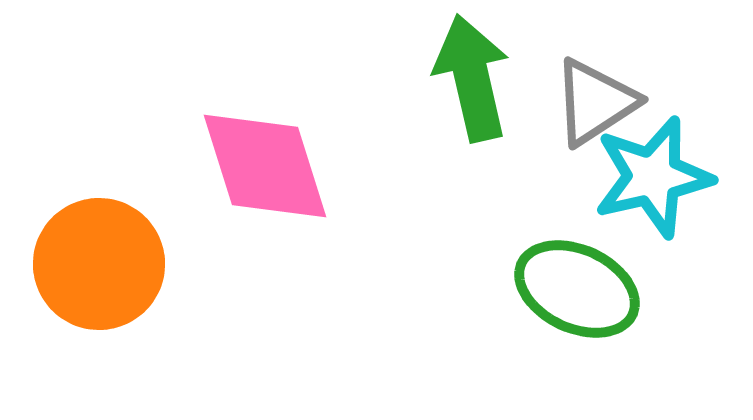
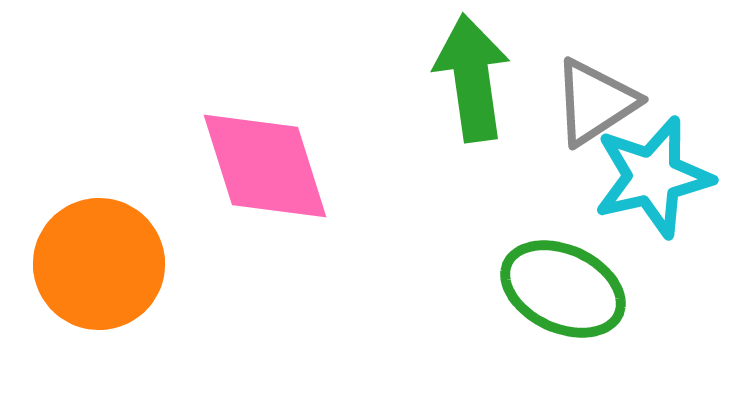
green arrow: rotated 5 degrees clockwise
green ellipse: moved 14 px left
